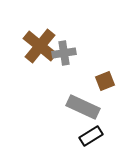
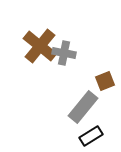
gray cross: rotated 20 degrees clockwise
gray rectangle: rotated 76 degrees counterclockwise
